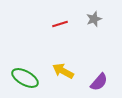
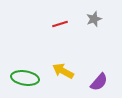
green ellipse: rotated 20 degrees counterclockwise
